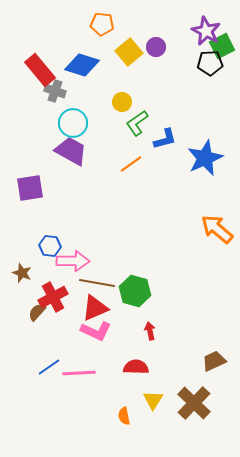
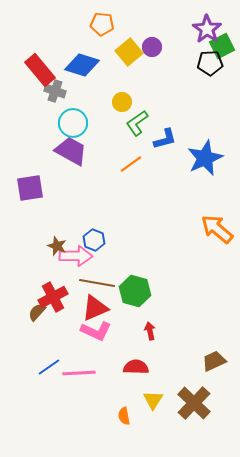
purple star: moved 1 px right, 2 px up; rotated 8 degrees clockwise
purple circle: moved 4 px left
blue hexagon: moved 44 px right, 6 px up; rotated 15 degrees clockwise
pink arrow: moved 3 px right, 5 px up
brown star: moved 35 px right, 27 px up
